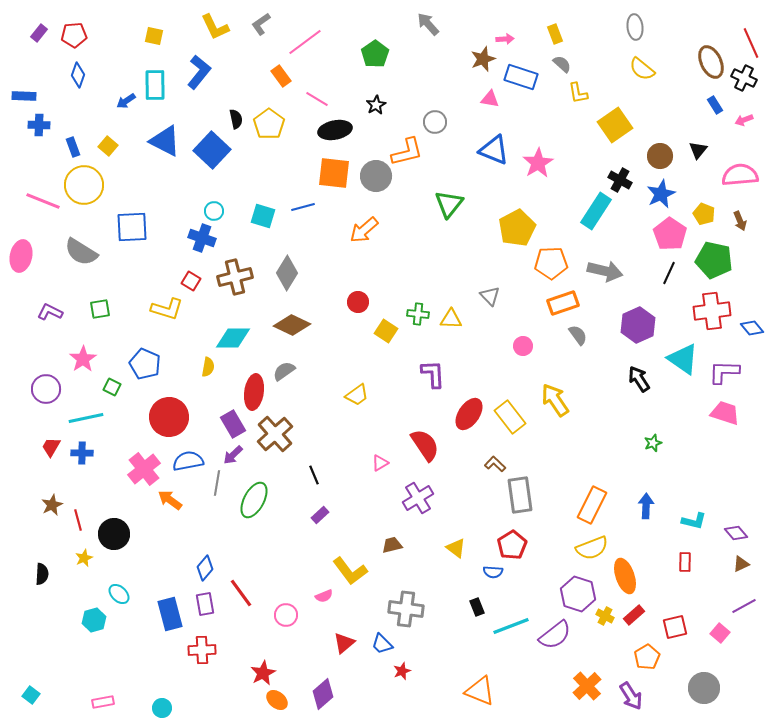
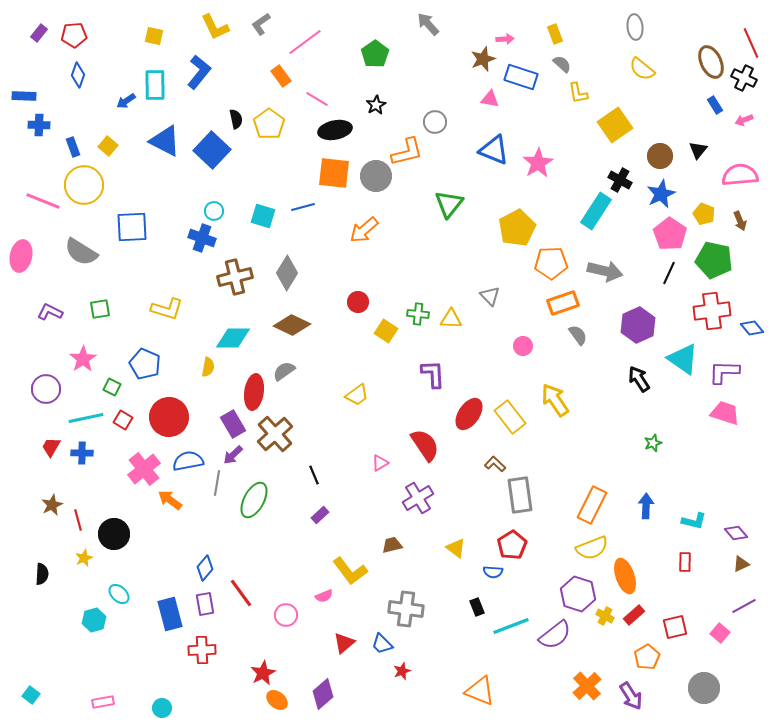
red square at (191, 281): moved 68 px left, 139 px down
